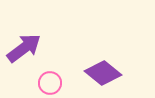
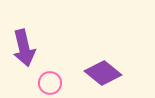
purple arrow: rotated 114 degrees clockwise
